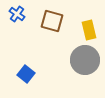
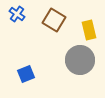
brown square: moved 2 px right, 1 px up; rotated 15 degrees clockwise
gray circle: moved 5 px left
blue square: rotated 30 degrees clockwise
